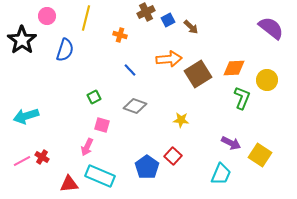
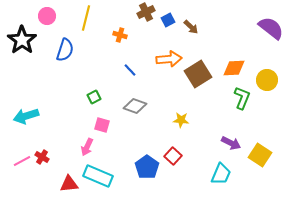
cyan rectangle: moved 2 px left
